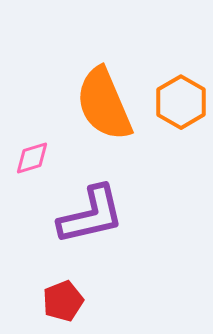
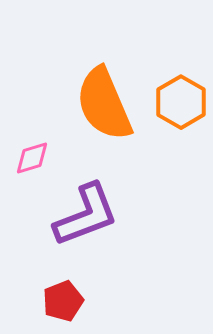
purple L-shape: moved 5 px left; rotated 8 degrees counterclockwise
